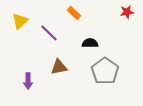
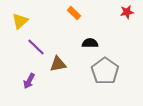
purple line: moved 13 px left, 14 px down
brown triangle: moved 1 px left, 3 px up
purple arrow: moved 1 px right; rotated 28 degrees clockwise
